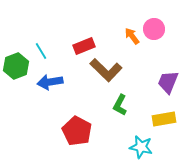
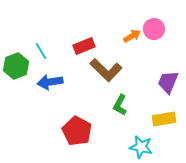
orange arrow: rotated 96 degrees clockwise
